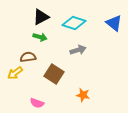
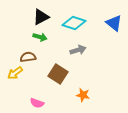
brown square: moved 4 px right
